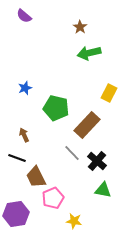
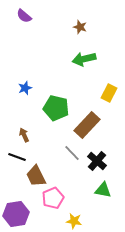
brown star: rotated 16 degrees counterclockwise
green arrow: moved 5 px left, 6 px down
black line: moved 1 px up
brown trapezoid: moved 1 px up
